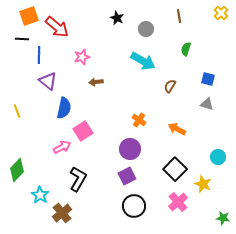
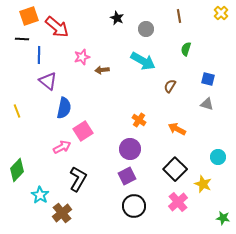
brown arrow: moved 6 px right, 12 px up
